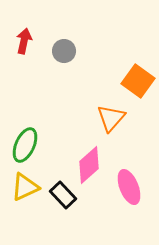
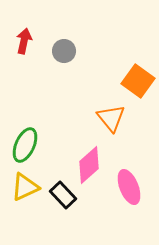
orange triangle: rotated 20 degrees counterclockwise
